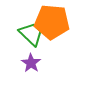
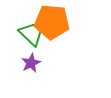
purple star: rotated 12 degrees clockwise
